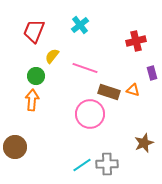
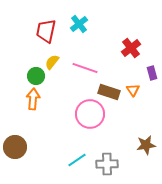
cyan cross: moved 1 px left, 1 px up
red trapezoid: moved 12 px right; rotated 10 degrees counterclockwise
red cross: moved 5 px left, 7 px down; rotated 24 degrees counterclockwise
yellow semicircle: moved 6 px down
orange triangle: rotated 40 degrees clockwise
orange arrow: moved 1 px right, 1 px up
brown star: moved 2 px right, 2 px down; rotated 12 degrees clockwise
cyan line: moved 5 px left, 5 px up
